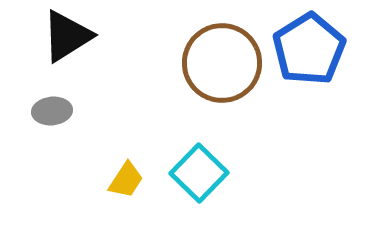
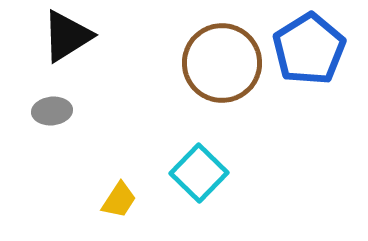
yellow trapezoid: moved 7 px left, 20 px down
